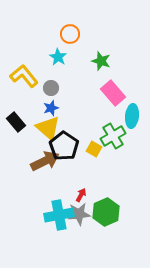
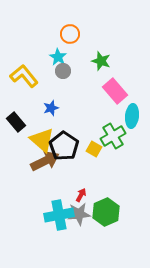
gray circle: moved 12 px right, 17 px up
pink rectangle: moved 2 px right, 2 px up
yellow triangle: moved 6 px left, 12 px down
